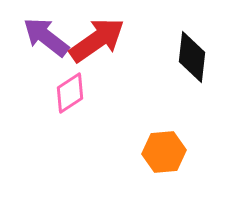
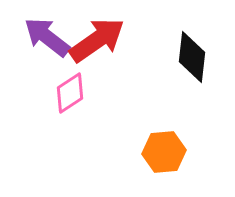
purple arrow: moved 1 px right
